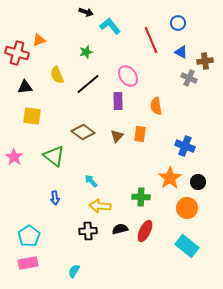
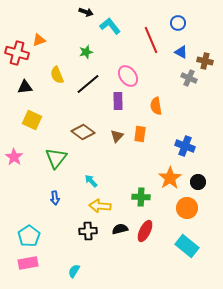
brown cross: rotated 21 degrees clockwise
yellow square: moved 4 px down; rotated 18 degrees clockwise
green triangle: moved 2 px right, 2 px down; rotated 30 degrees clockwise
